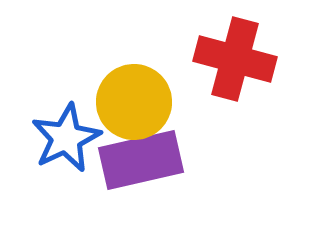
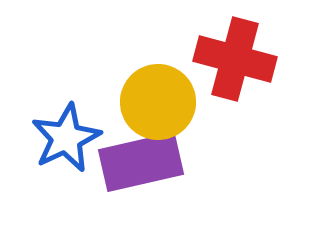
yellow circle: moved 24 px right
purple rectangle: moved 2 px down
